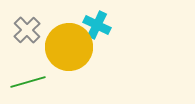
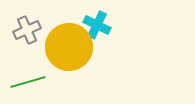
gray cross: rotated 20 degrees clockwise
